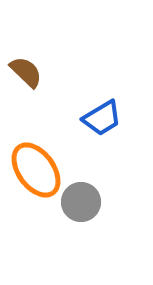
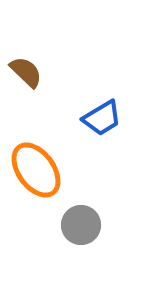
gray circle: moved 23 px down
